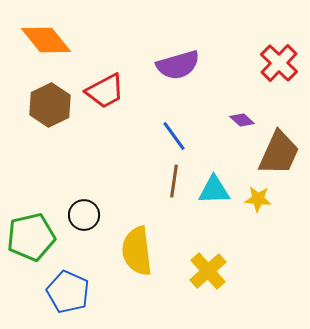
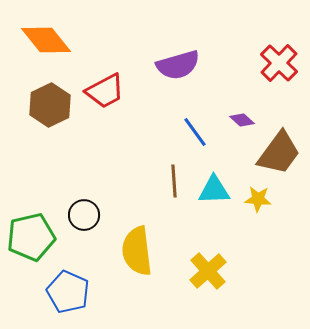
blue line: moved 21 px right, 4 px up
brown trapezoid: rotated 12 degrees clockwise
brown line: rotated 12 degrees counterclockwise
